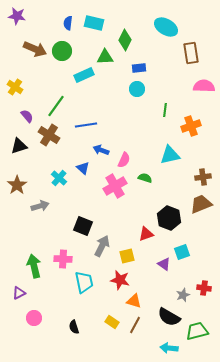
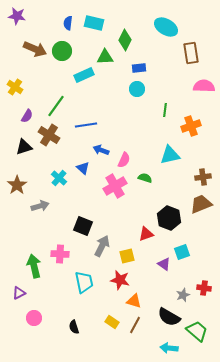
purple semicircle at (27, 116): rotated 72 degrees clockwise
black triangle at (19, 146): moved 5 px right, 1 px down
pink cross at (63, 259): moved 3 px left, 5 px up
green trapezoid at (197, 331): rotated 55 degrees clockwise
